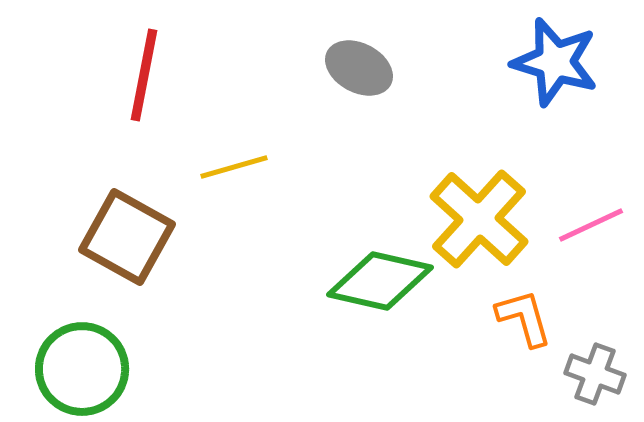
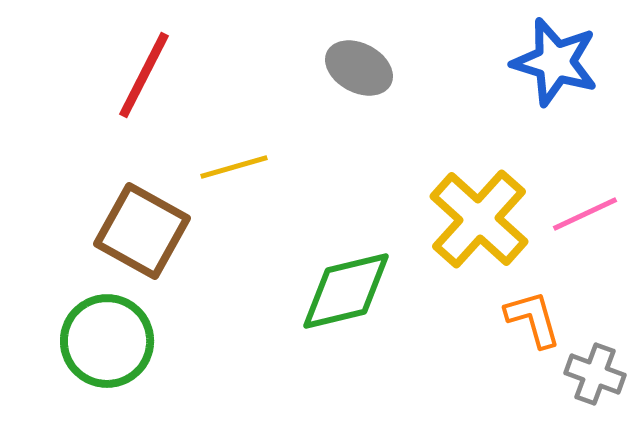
red line: rotated 16 degrees clockwise
pink line: moved 6 px left, 11 px up
brown square: moved 15 px right, 6 px up
green diamond: moved 34 px left, 10 px down; rotated 26 degrees counterclockwise
orange L-shape: moved 9 px right, 1 px down
green circle: moved 25 px right, 28 px up
